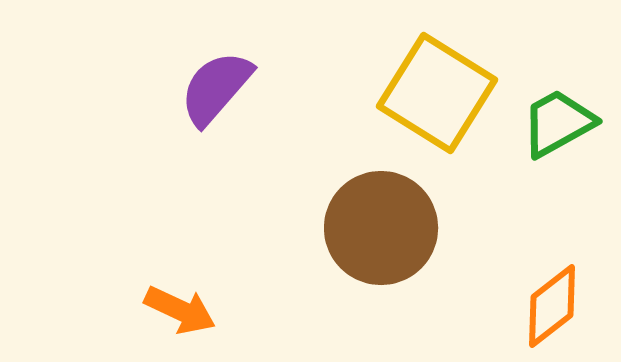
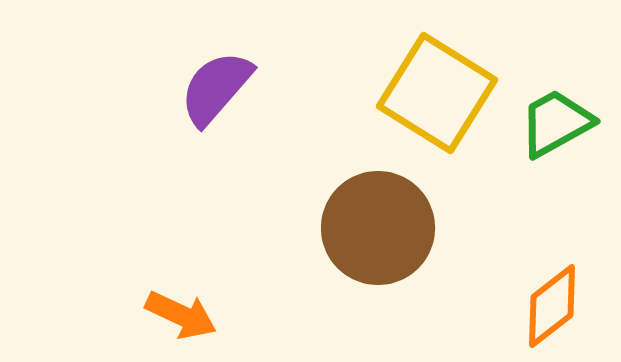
green trapezoid: moved 2 px left
brown circle: moved 3 px left
orange arrow: moved 1 px right, 5 px down
